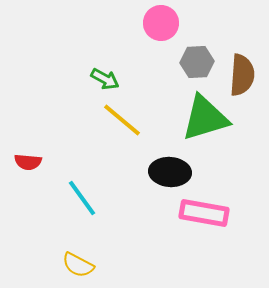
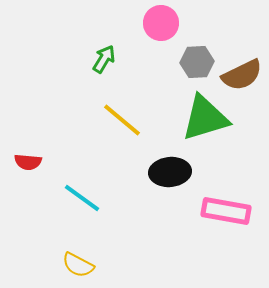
brown semicircle: rotated 60 degrees clockwise
green arrow: moved 1 px left, 20 px up; rotated 88 degrees counterclockwise
black ellipse: rotated 9 degrees counterclockwise
cyan line: rotated 18 degrees counterclockwise
pink rectangle: moved 22 px right, 2 px up
